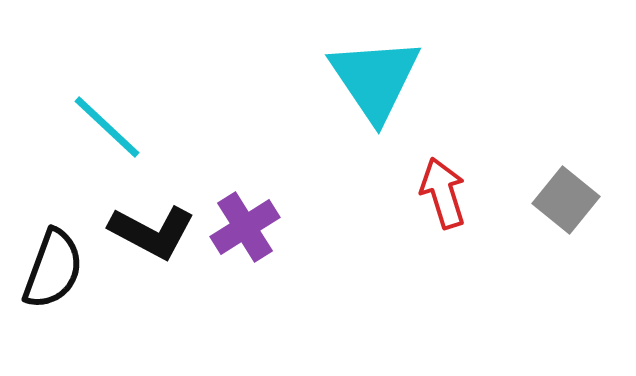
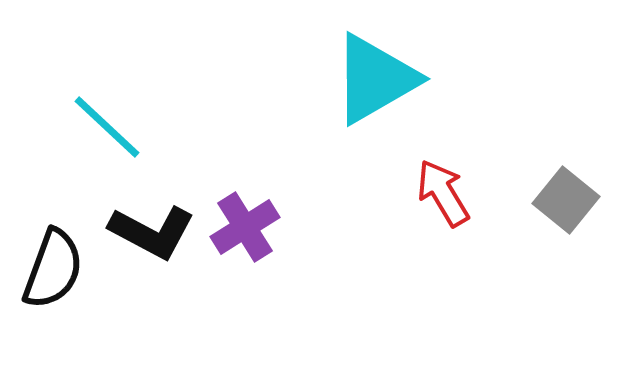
cyan triangle: rotated 34 degrees clockwise
red arrow: rotated 14 degrees counterclockwise
